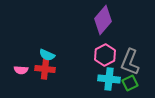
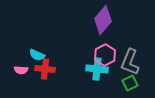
cyan semicircle: moved 10 px left
cyan cross: moved 12 px left, 10 px up
